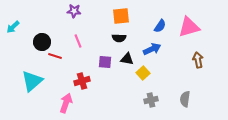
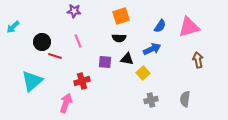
orange square: rotated 12 degrees counterclockwise
